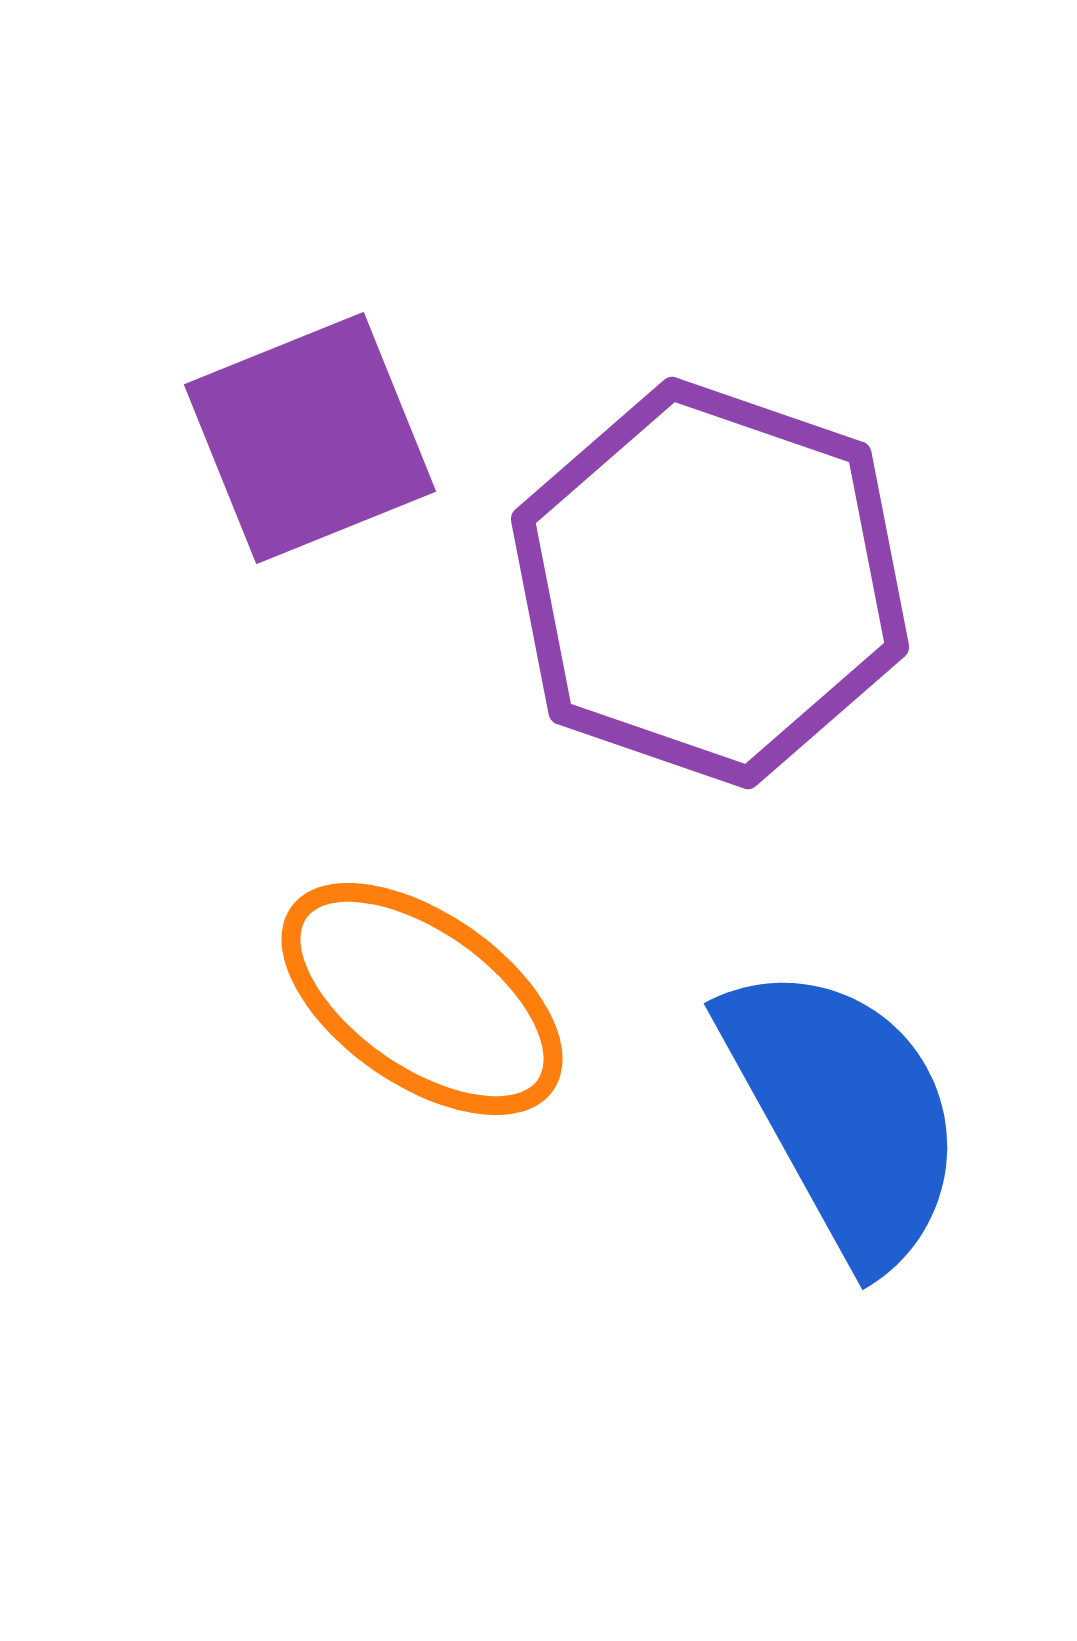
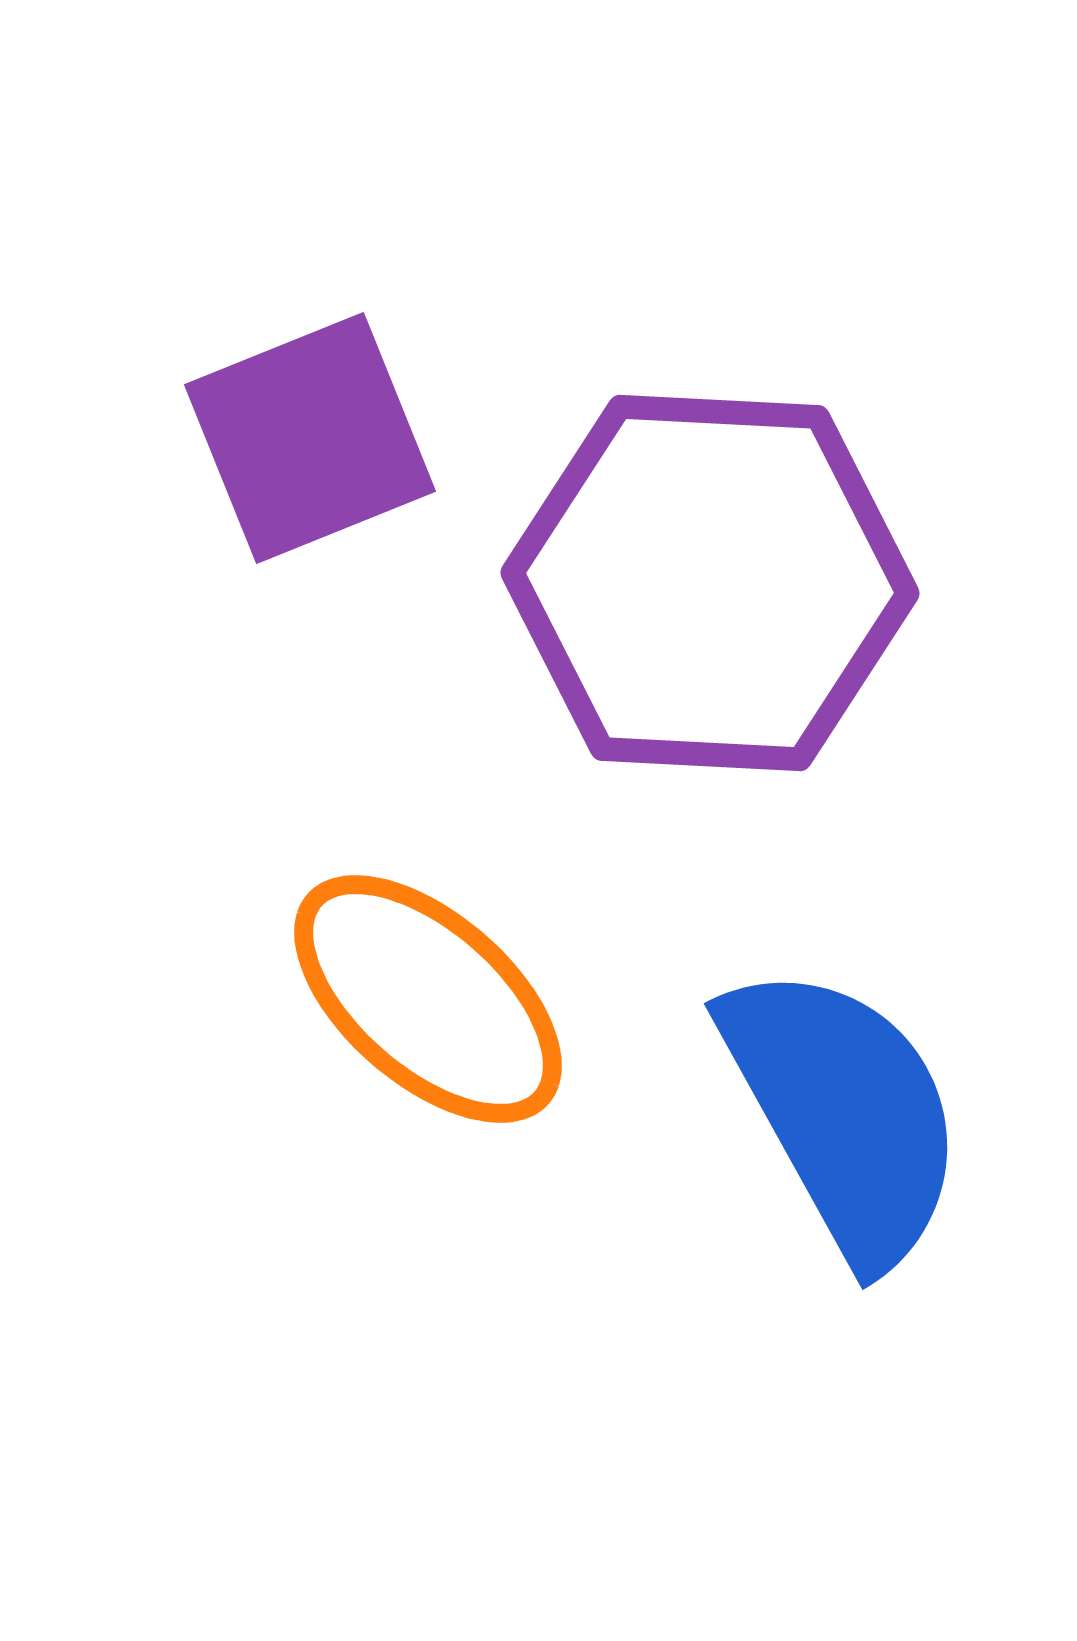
purple hexagon: rotated 16 degrees counterclockwise
orange ellipse: moved 6 px right; rotated 6 degrees clockwise
